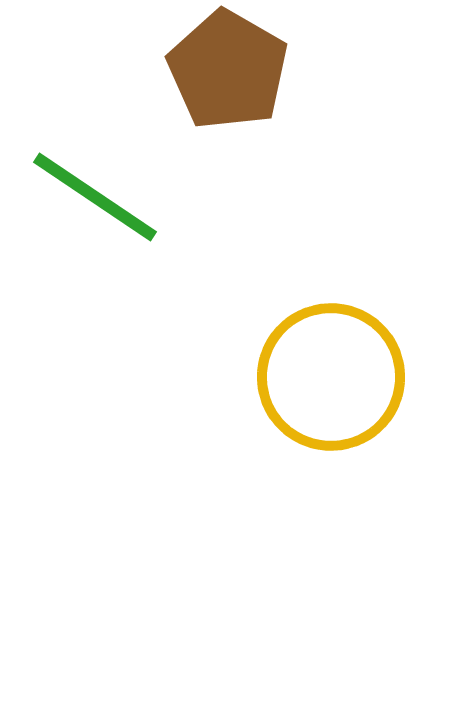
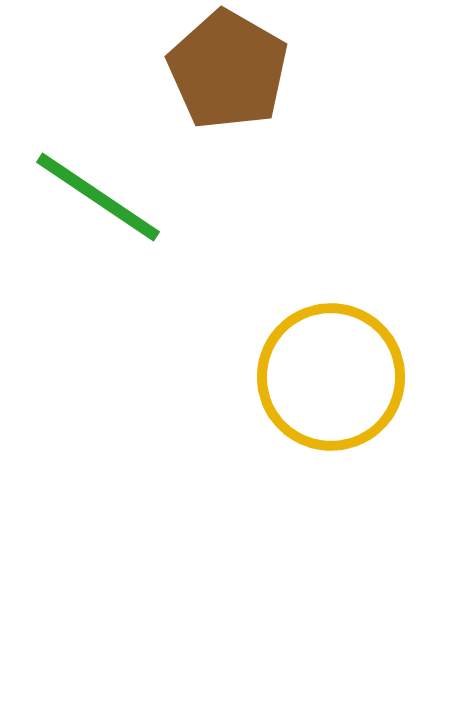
green line: moved 3 px right
